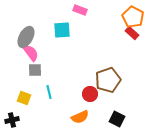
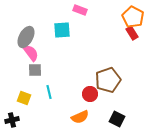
red rectangle: rotated 16 degrees clockwise
